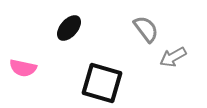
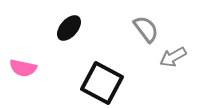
black square: rotated 12 degrees clockwise
